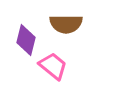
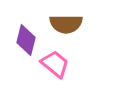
pink trapezoid: moved 2 px right, 2 px up
